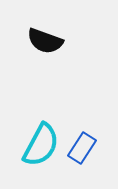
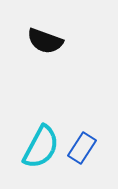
cyan semicircle: moved 2 px down
